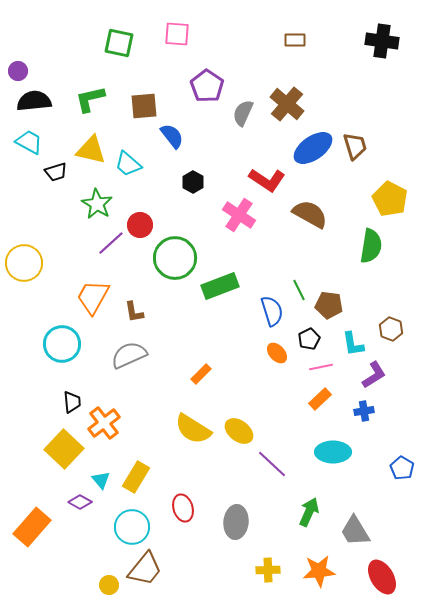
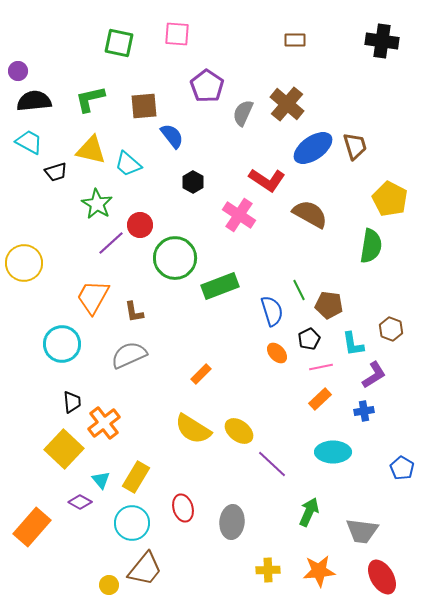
gray ellipse at (236, 522): moved 4 px left
cyan circle at (132, 527): moved 4 px up
gray trapezoid at (355, 531): moved 7 px right; rotated 52 degrees counterclockwise
